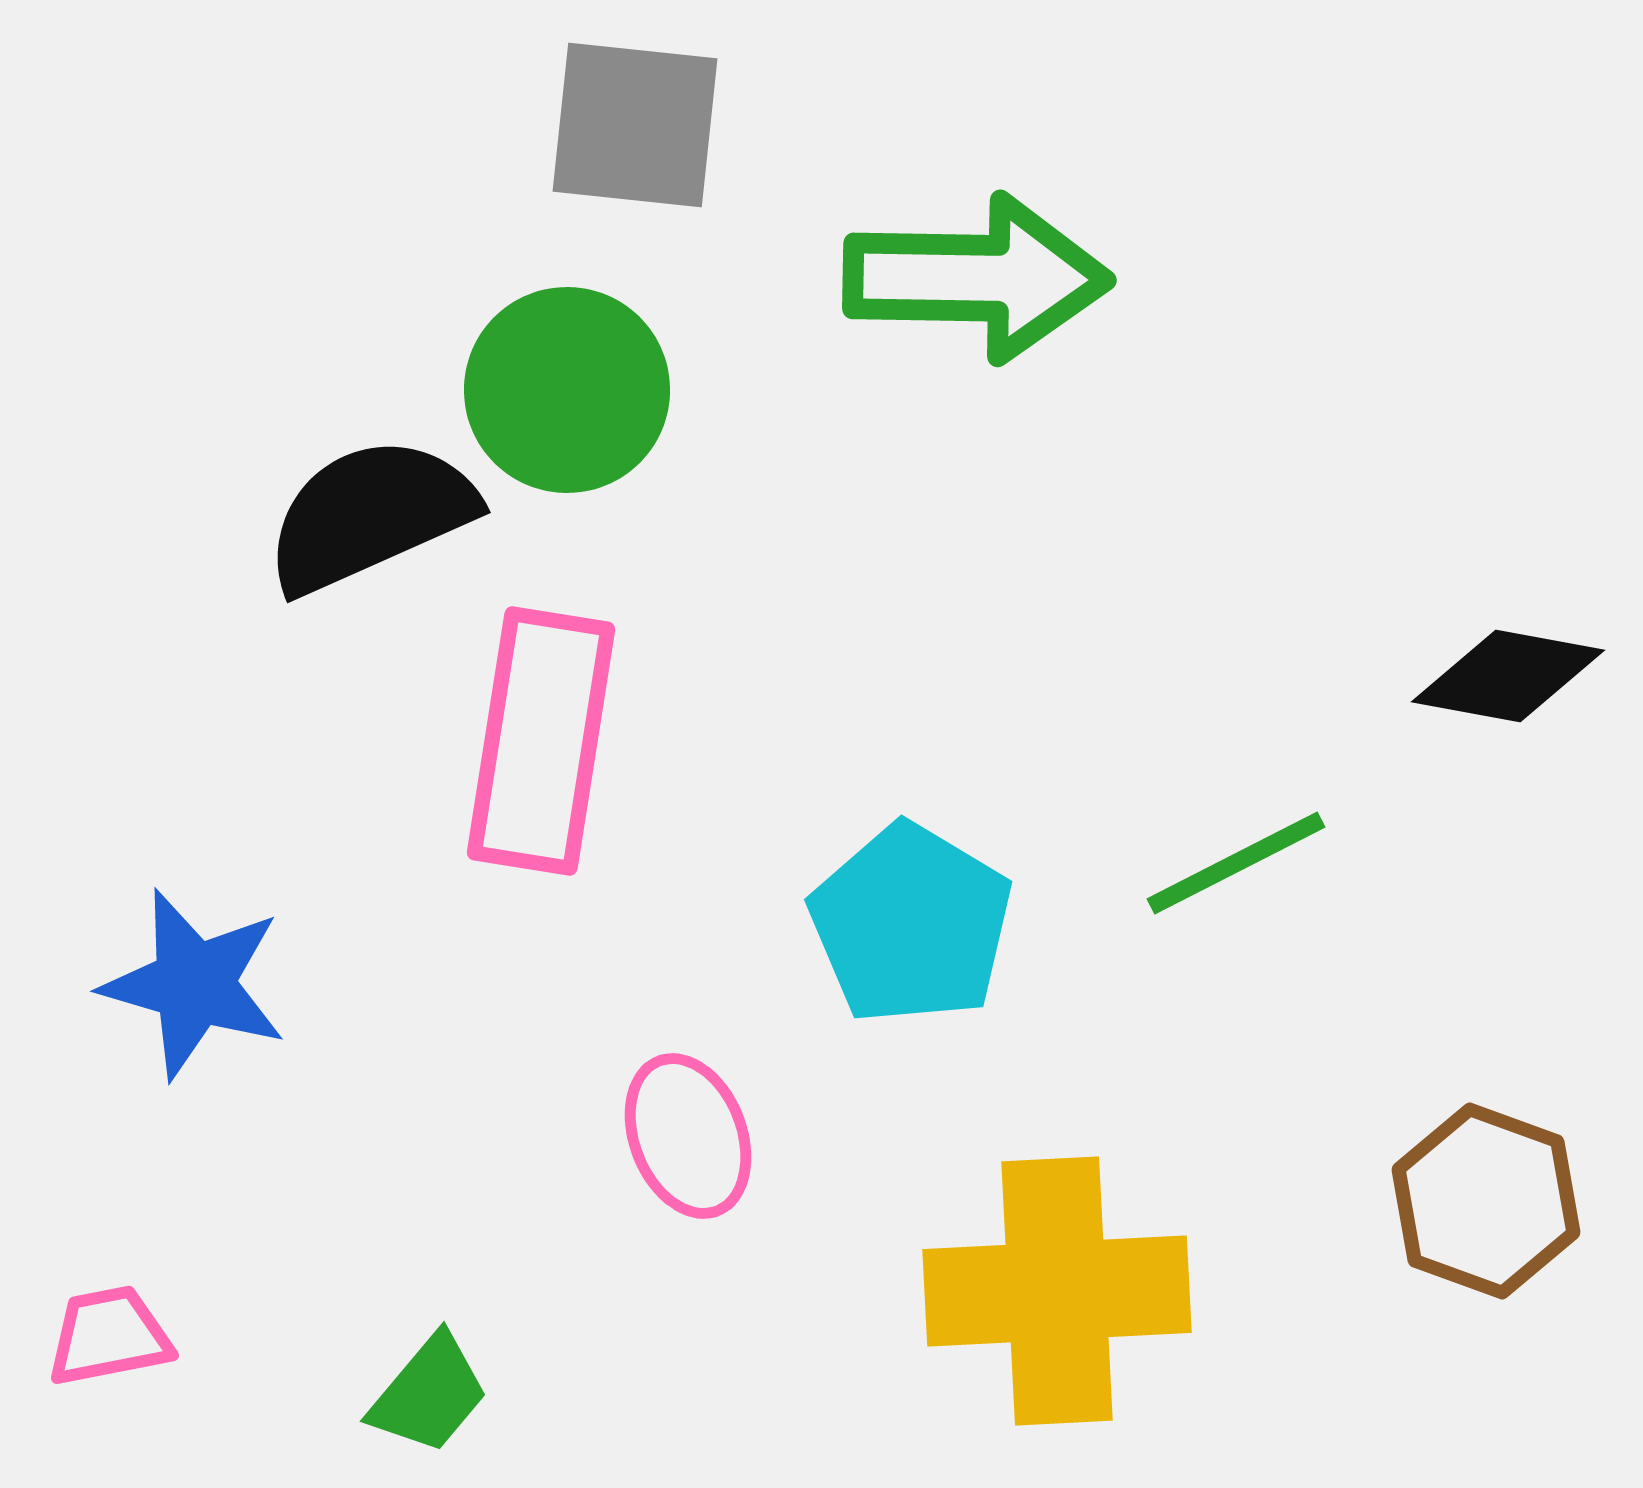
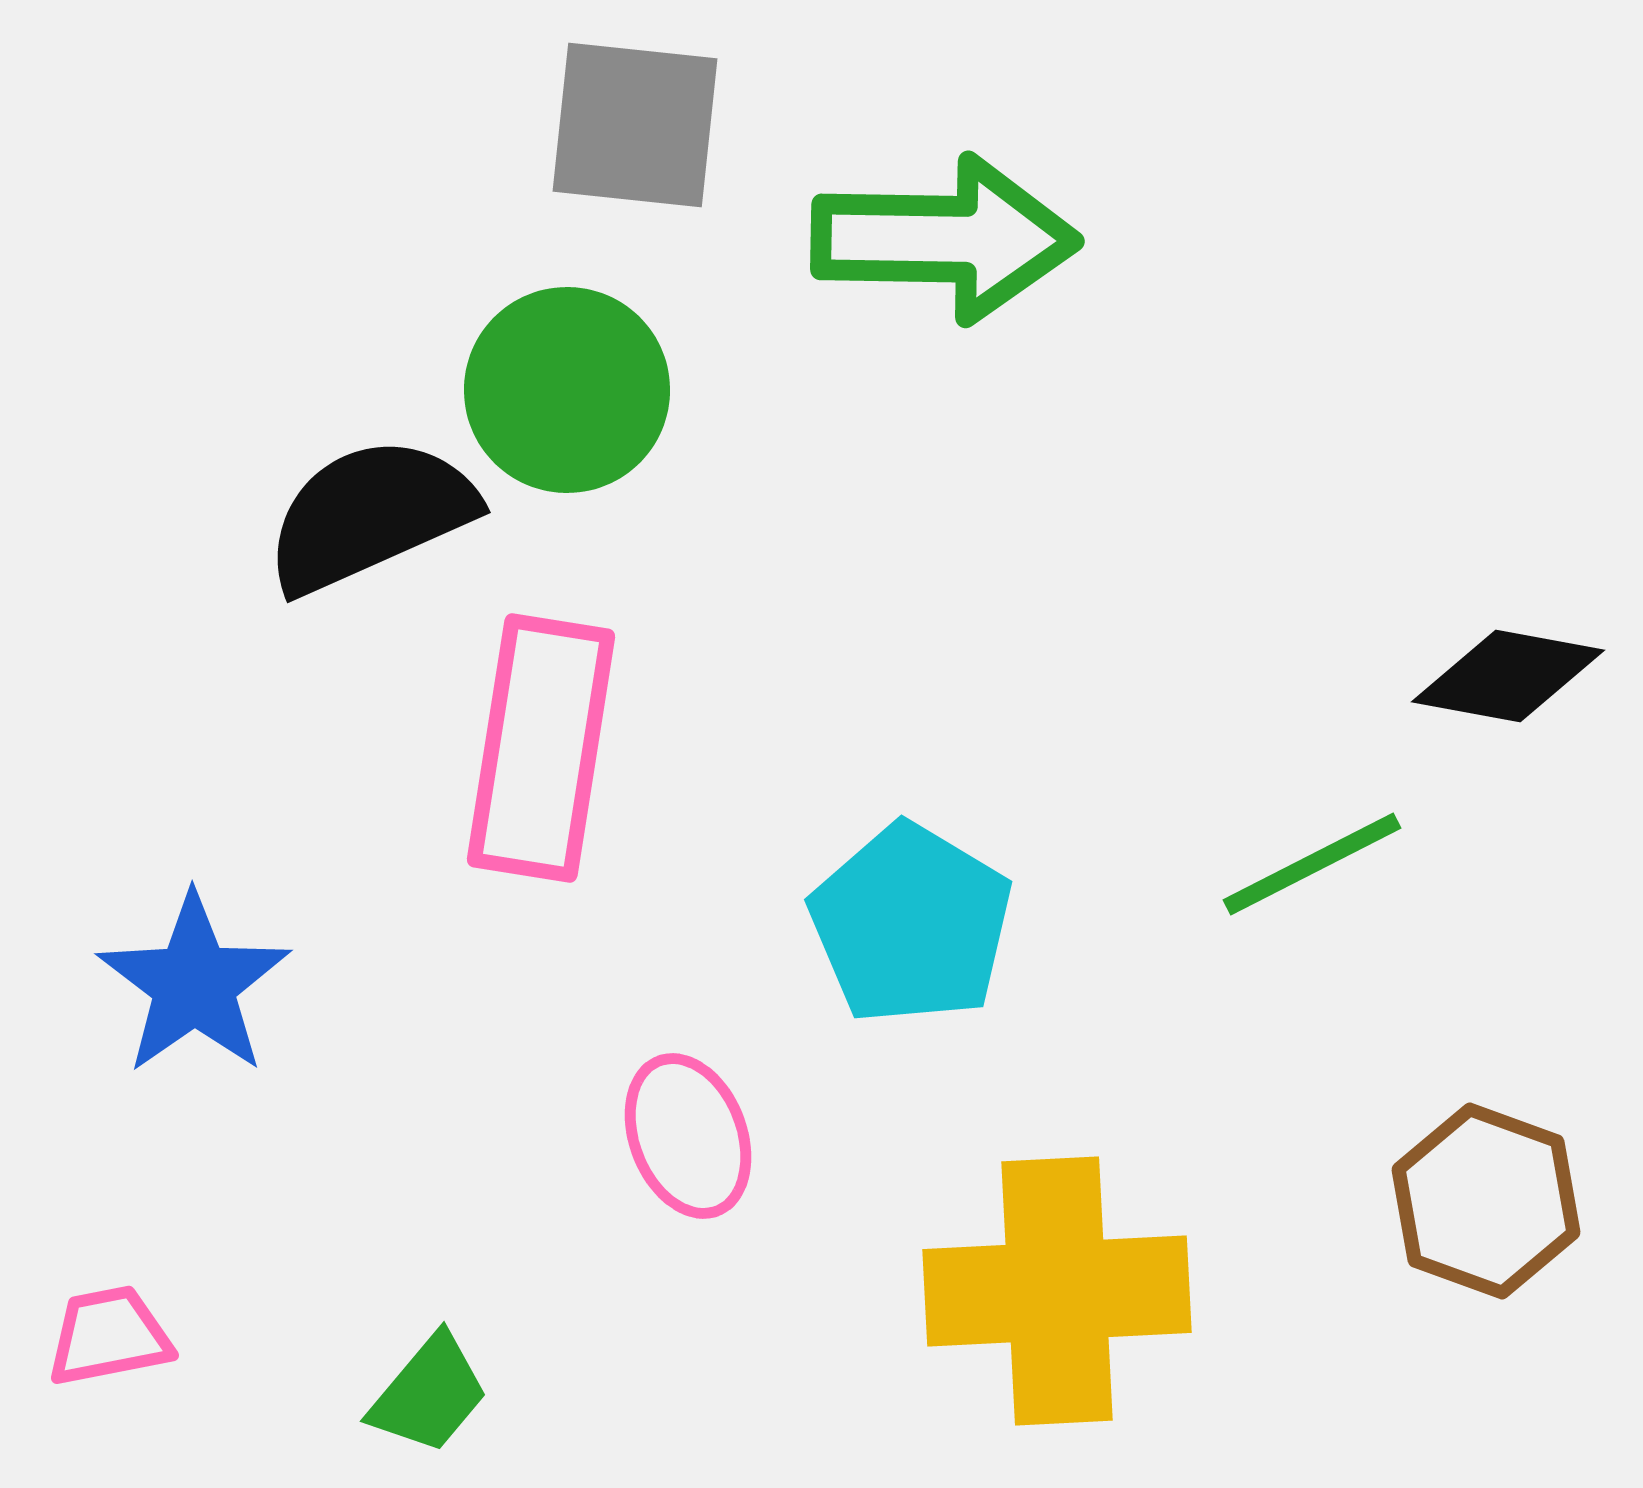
green arrow: moved 32 px left, 39 px up
pink rectangle: moved 7 px down
green line: moved 76 px right, 1 px down
blue star: rotated 21 degrees clockwise
